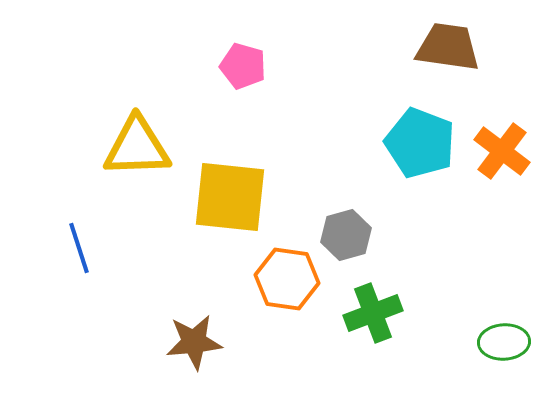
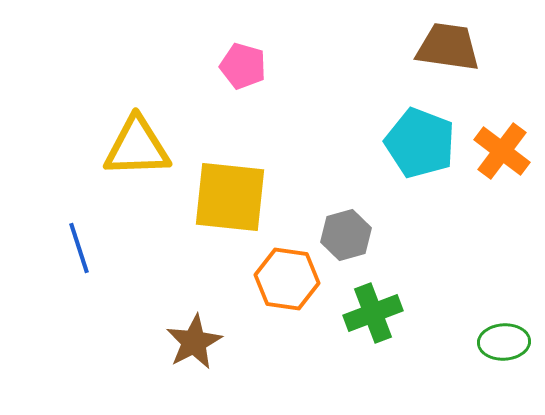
brown star: rotated 22 degrees counterclockwise
